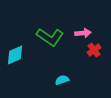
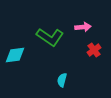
pink arrow: moved 6 px up
cyan diamond: rotated 15 degrees clockwise
cyan semicircle: rotated 56 degrees counterclockwise
